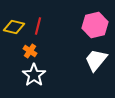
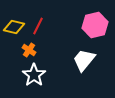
red line: rotated 12 degrees clockwise
orange cross: moved 1 px left, 1 px up
white trapezoid: moved 12 px left
